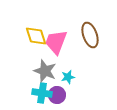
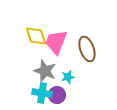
brown ellipse: moved 3 px left, 14 px down
